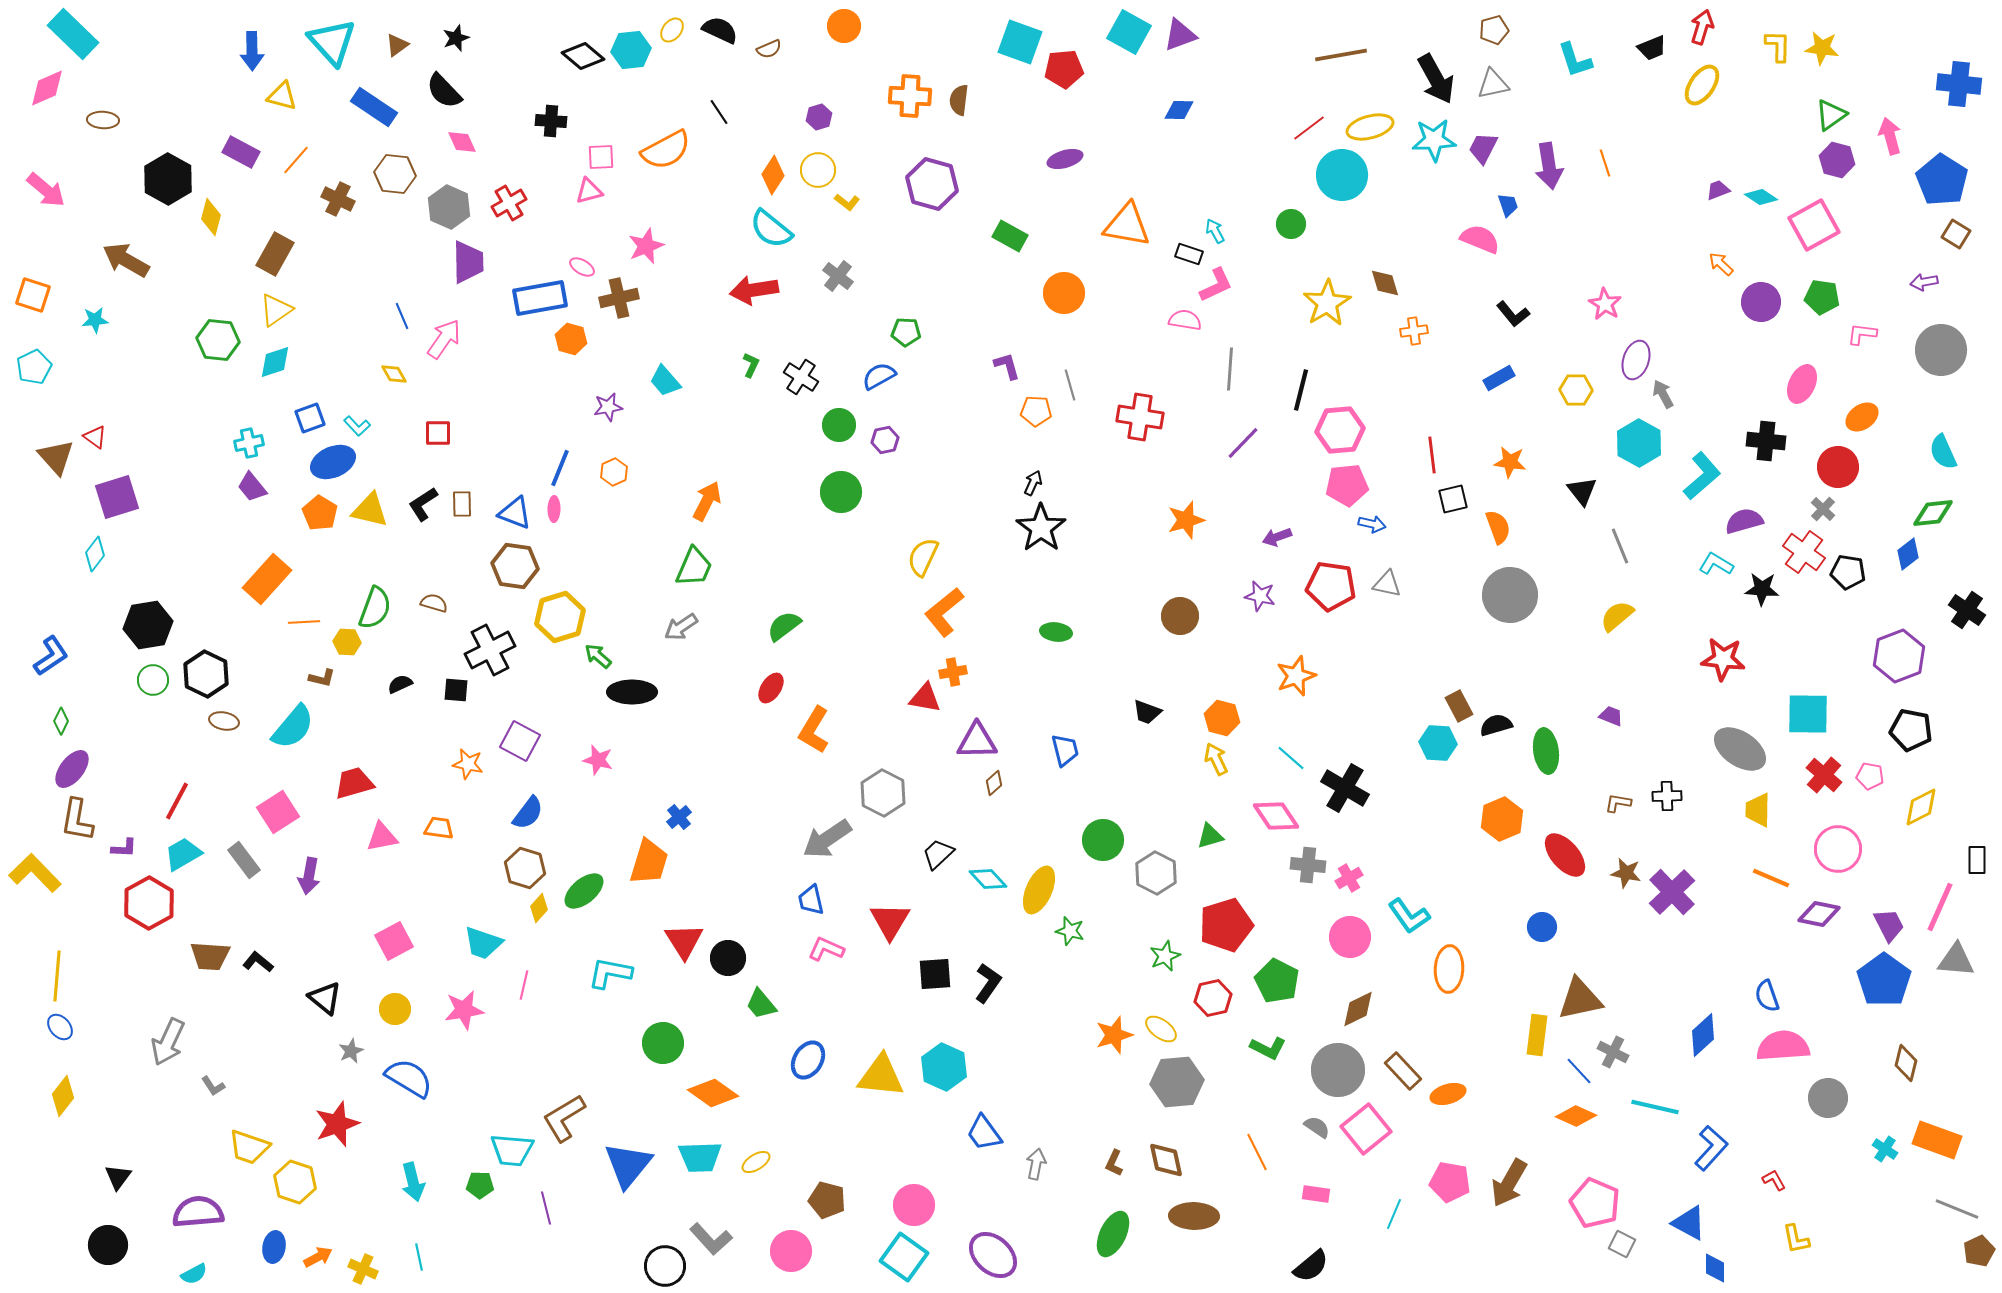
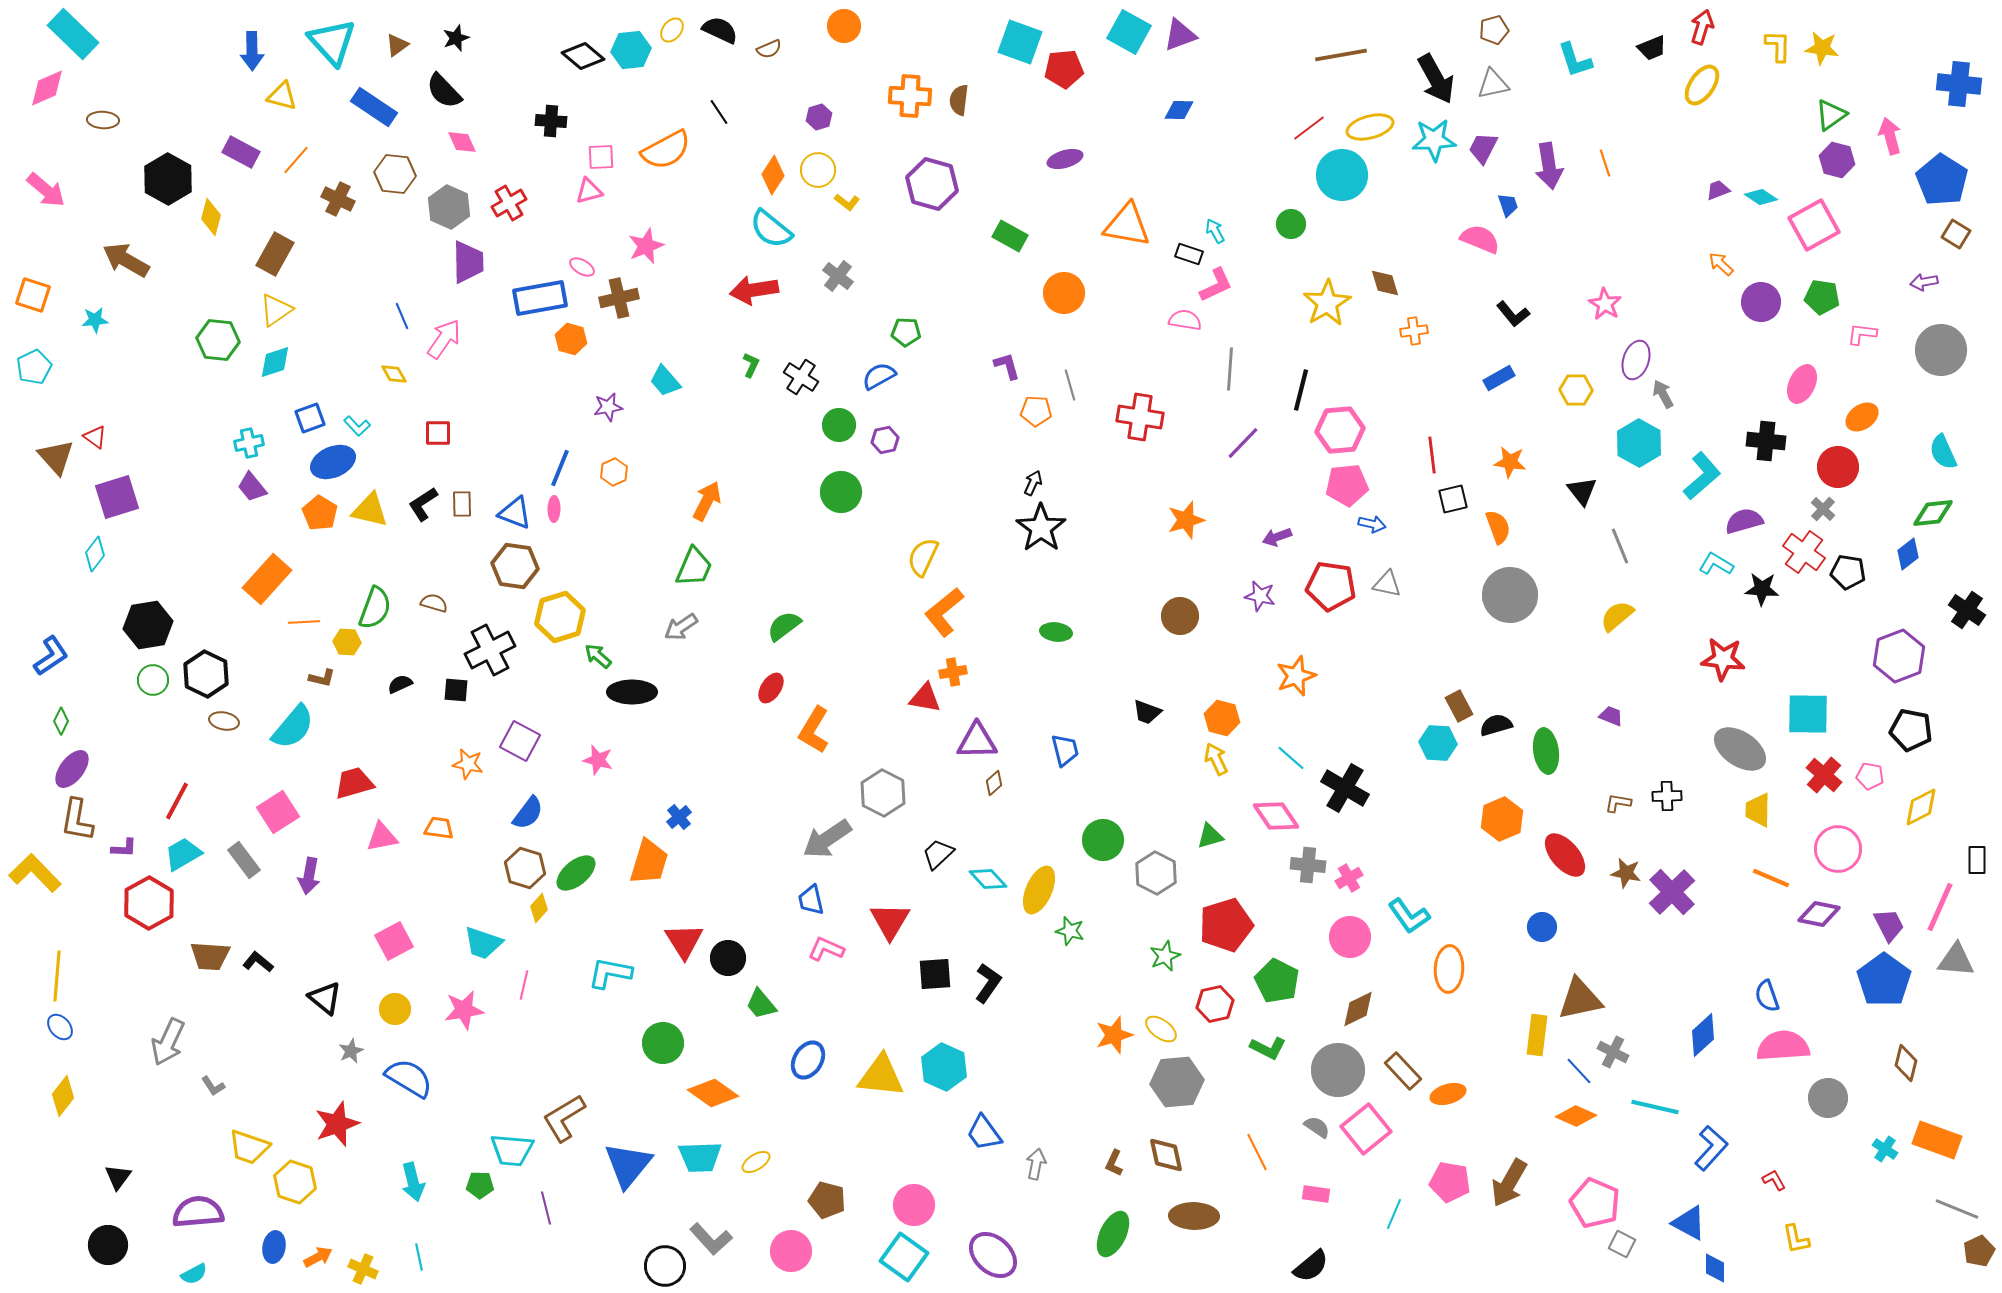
green ellipse at (584, 891): moved 8 px left, 18 px up
red hexagon at (1213, 998): moved 2 px right, 6 px down
brown diamond at (1166, 1160): moved 5 px up
